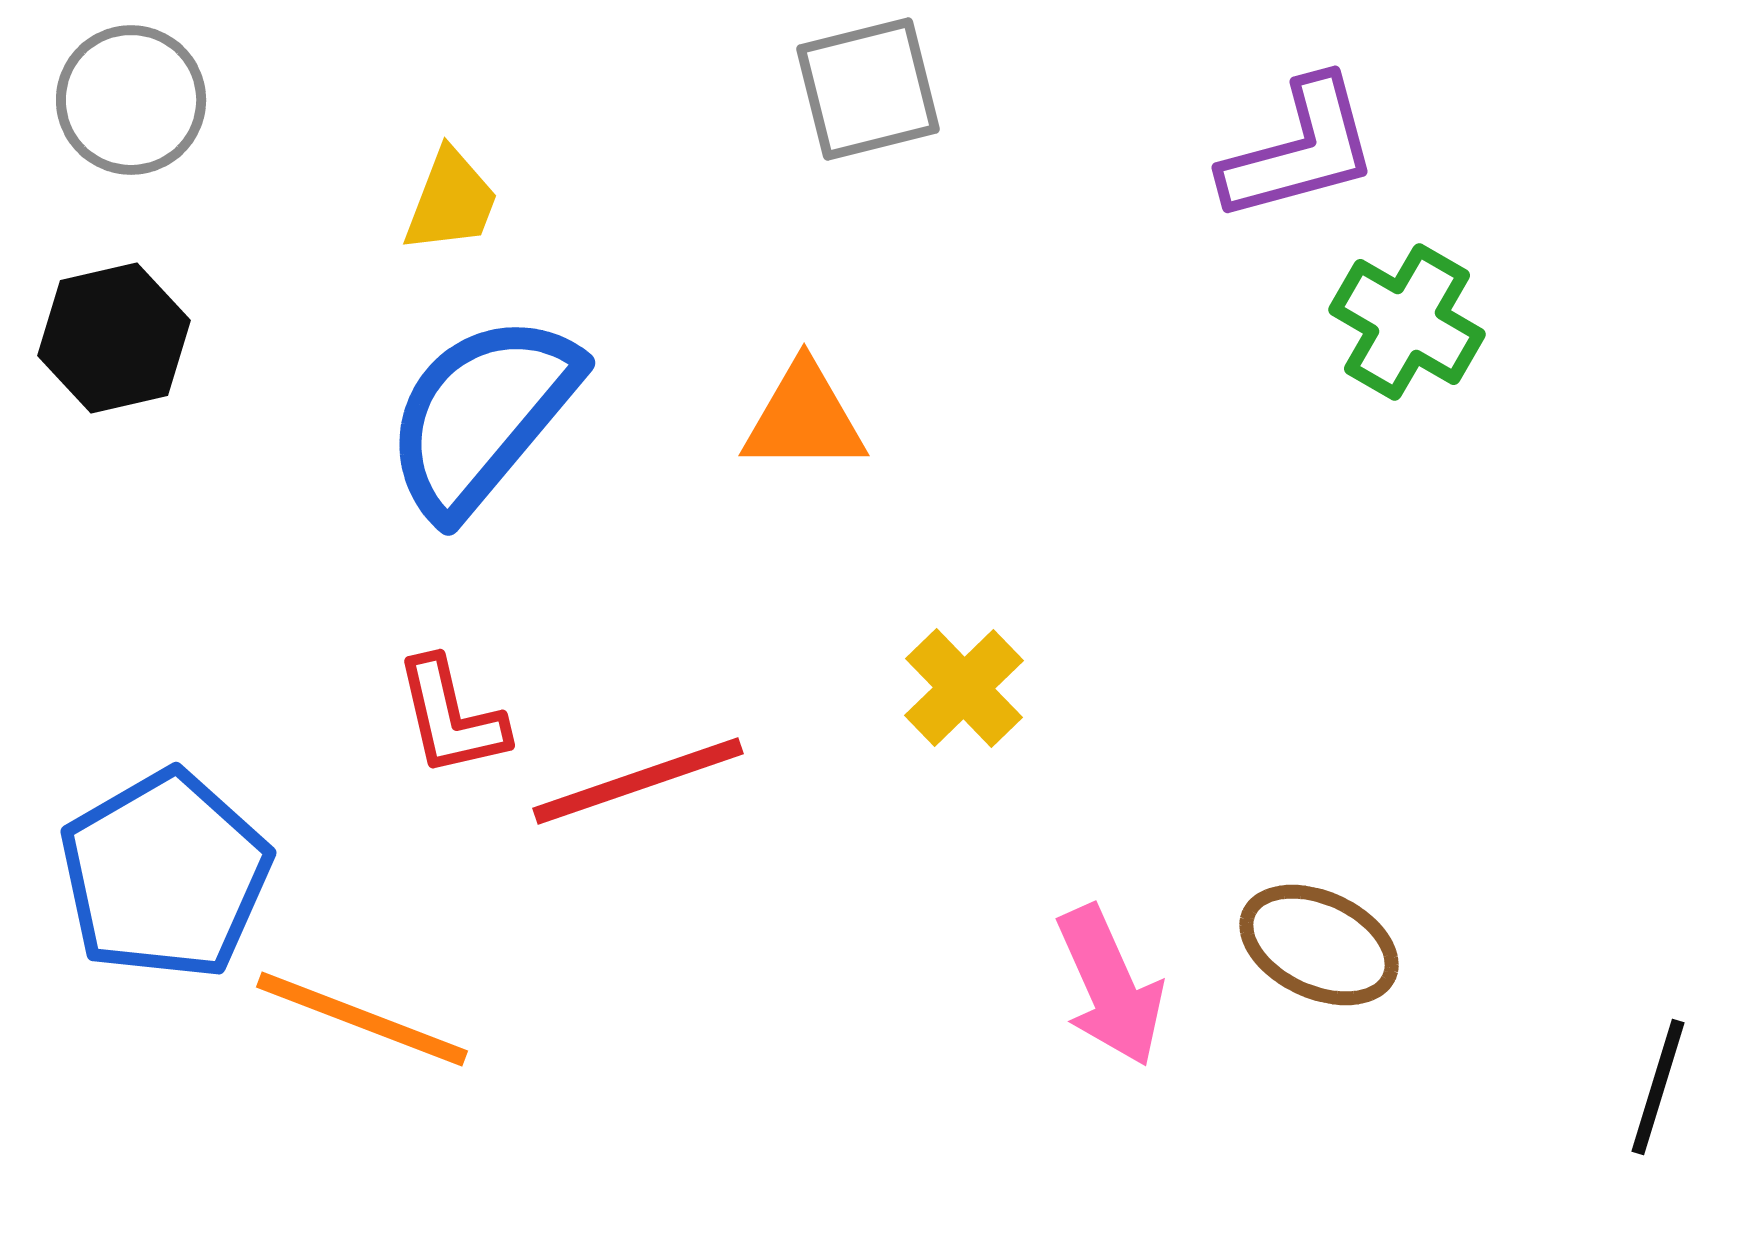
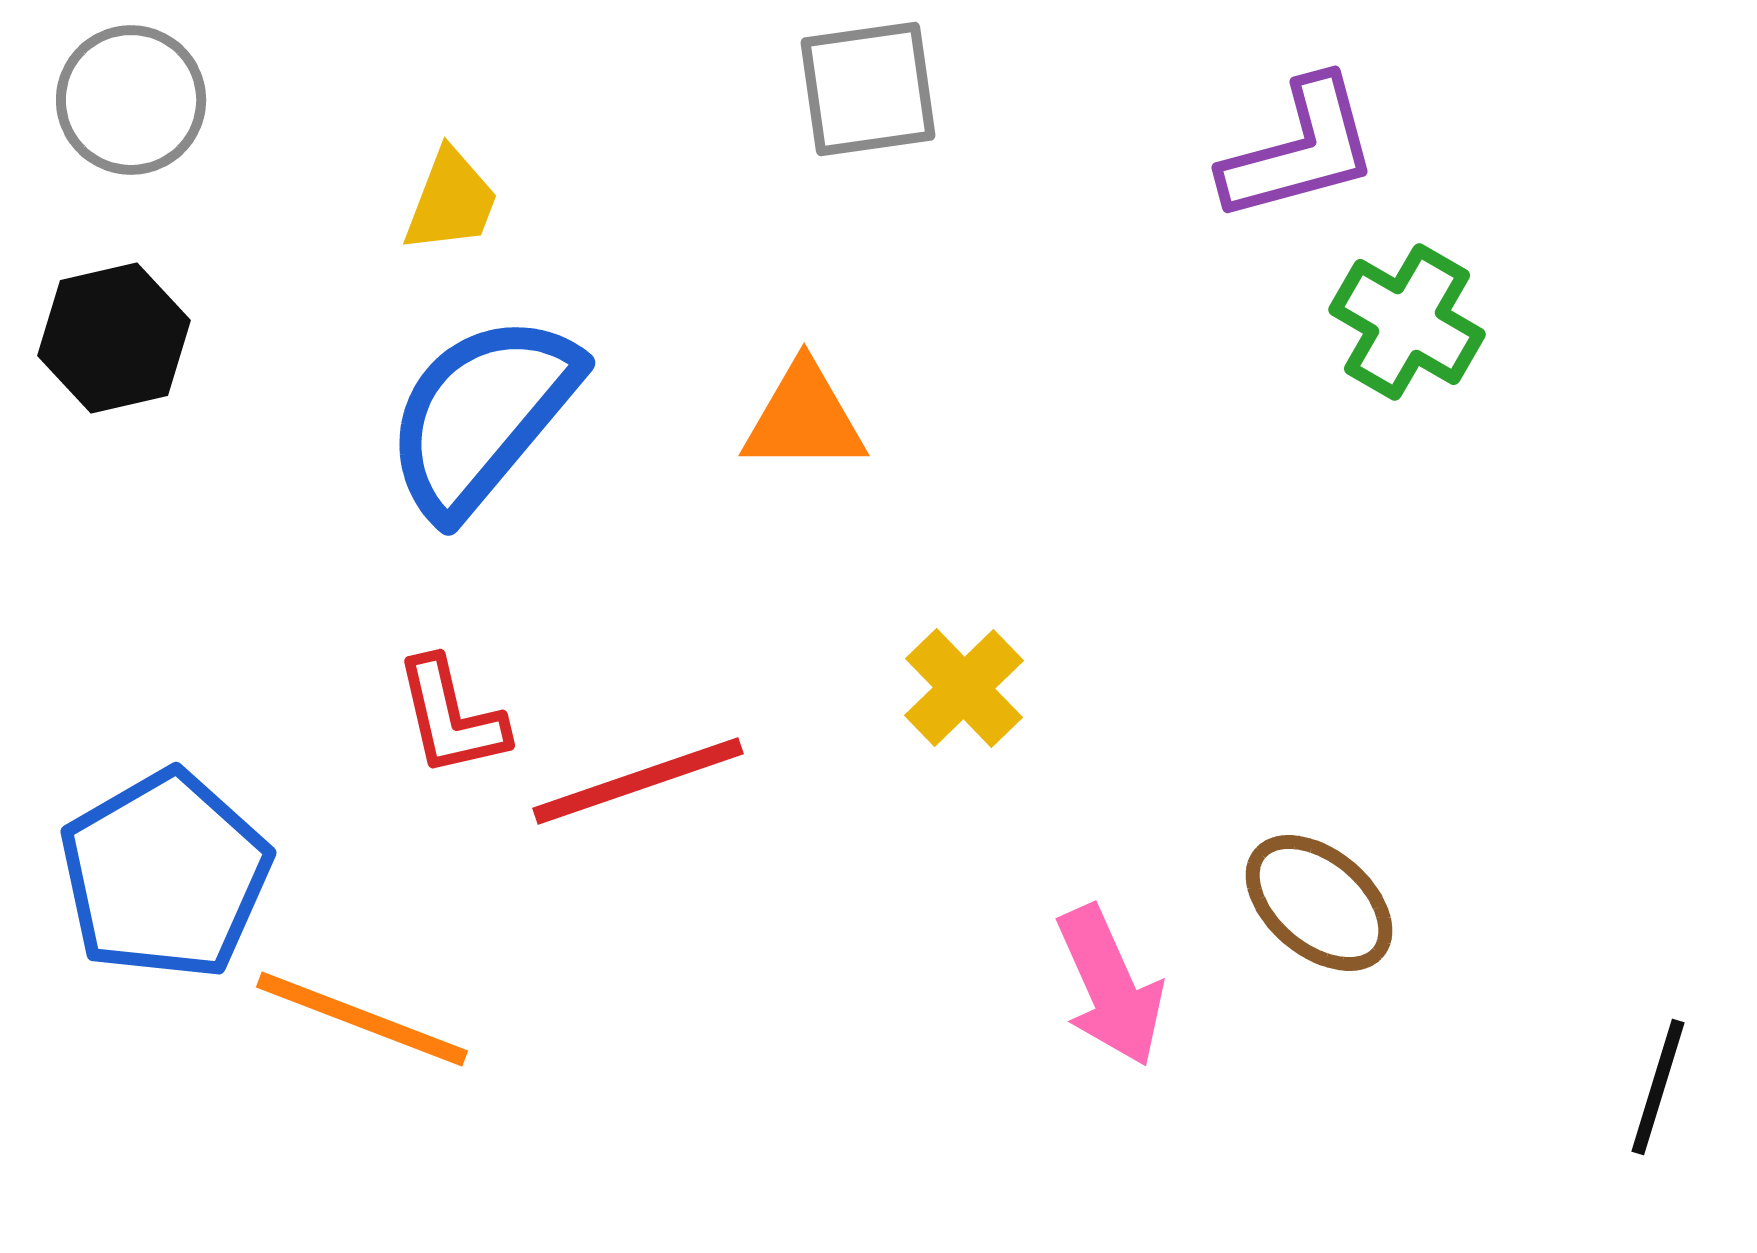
gray square: rotated 6 degrees clockwise
brown ellipse: moved 42 px up; rotated 15 degrees clockwise
